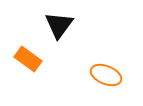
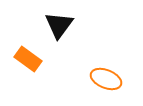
orange ellipse: moved 4 px down
